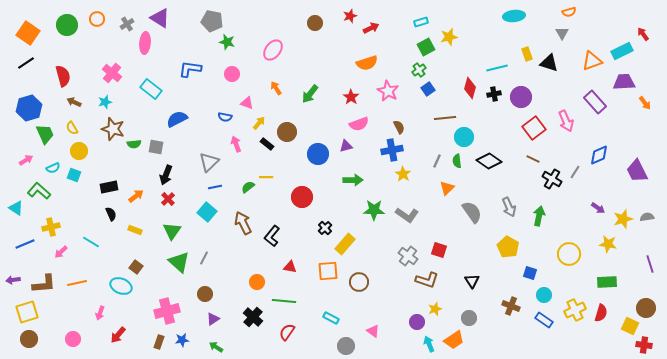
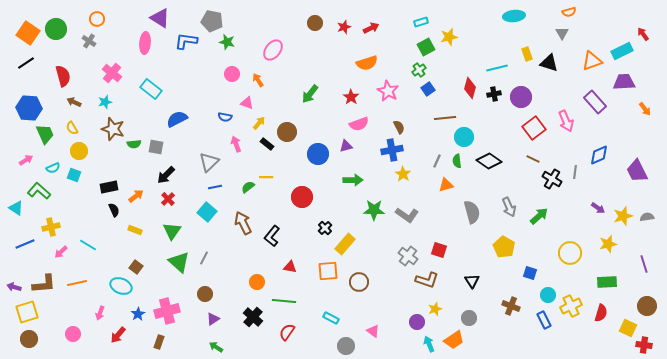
red star at (350, 16): moved 6 px left, 11 px down
gray cross at (127, 24): moved 38 px left, 17 px down; rotated 24 degrees counterclockwise
green circle at (67, 25): moved 11 px left, 4 px down
blue L-shape at (190, 69): moved 4 px left, 28 px up
orange arrow at (276, 88): moved 18 px left, 8 px up
orange arrow at (645, 103): moved 6 px down
blue hexagon at (29, 108): rotated 20 degrees clockwise
gray line at (575, 172): rotated 24 degrees counterclockwise
black arrow at (166, 175): rotated 24 degrees clockwise
orange triangle at (447, 188): moved 1 px left, 3 px up; rotated 28 degrees clockwise
gray semicircle at (472, 212): rotated 20 degrees clockwise
black semicircle at (111, 214): moved 3 px right, 4 px up
green arrow at (539, 216): rotated 36 degrees clockwise
yellow star at (623, 219): moved 3 px up
cyan line at (91, 242): moved 3 px left, 3 px down
yellow star at (608, 244): rotated 24 degrees counterclockwise
yellow pentagon at (508, 247): moved 4 px left
yellow circle at (569, 254): moved 1 px right, 1 px up
purple line at (650, 264): moved 6 px left
purple arrow at (13, 280): moved 1 px right, 7 px down; rotated 24 degrees clockwise
cyan circle at (544, 295): moved 4 px right
brown circle at (646, 308): moved 1 px right, 2 px up
yellow cross at (575, 310): moved 4 px left, 4 px up
blue rectangle at (544, 320): rotated 30 degrees clockwise
yellow square at (630, 326): moved 2 px left, 2 px down
pink circle at (73, 339): moved 5 px up
blue star at (182, 340): moved 44 px left, 26 px up; rotated 24 degrees counterclockwise
